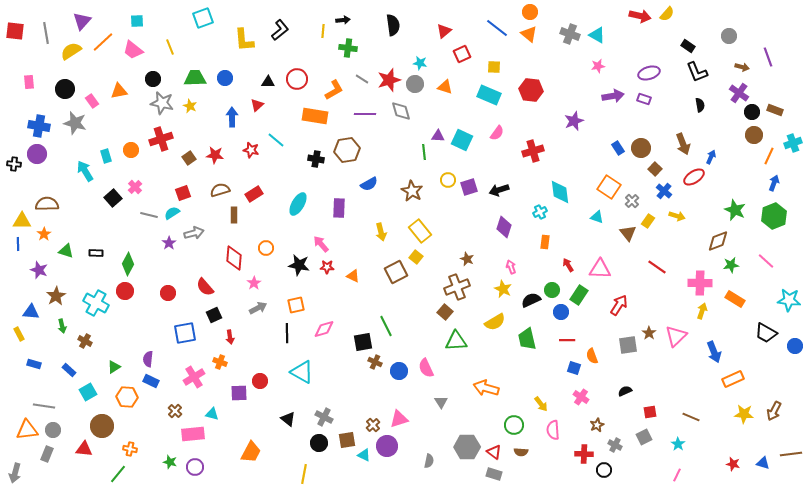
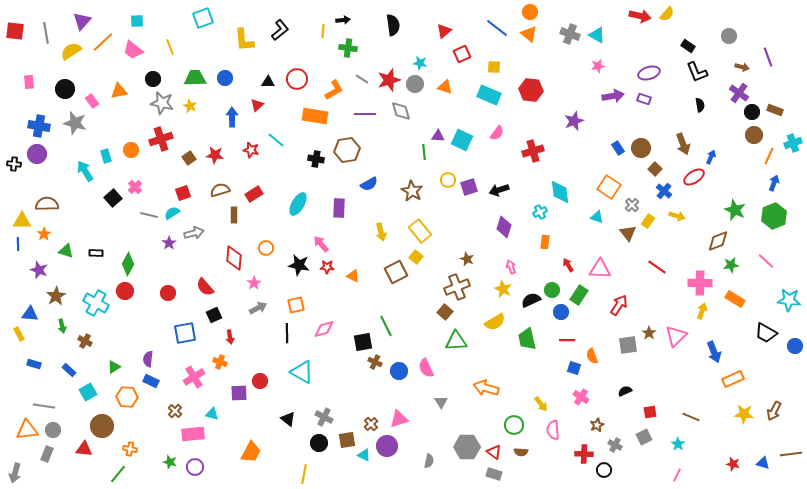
gray cross at (632, 201): moved 4 px down
blue triangle at (31, 312): moved 1 px left, 2 px down
brown cross at (373, 425): moved 2 px left, 1 px up
